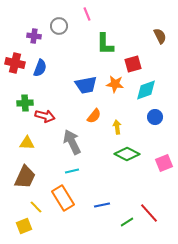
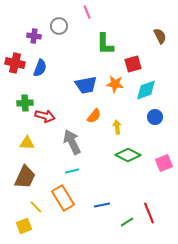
pink line: moved 2 px up
green diamond: moved 1 px right, 1 px down
red line: rotated 20 degrees clockwise
